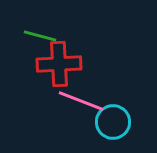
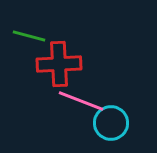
green line: moved 11 px left
cyan circle: moved 2 px left, 1 px down
